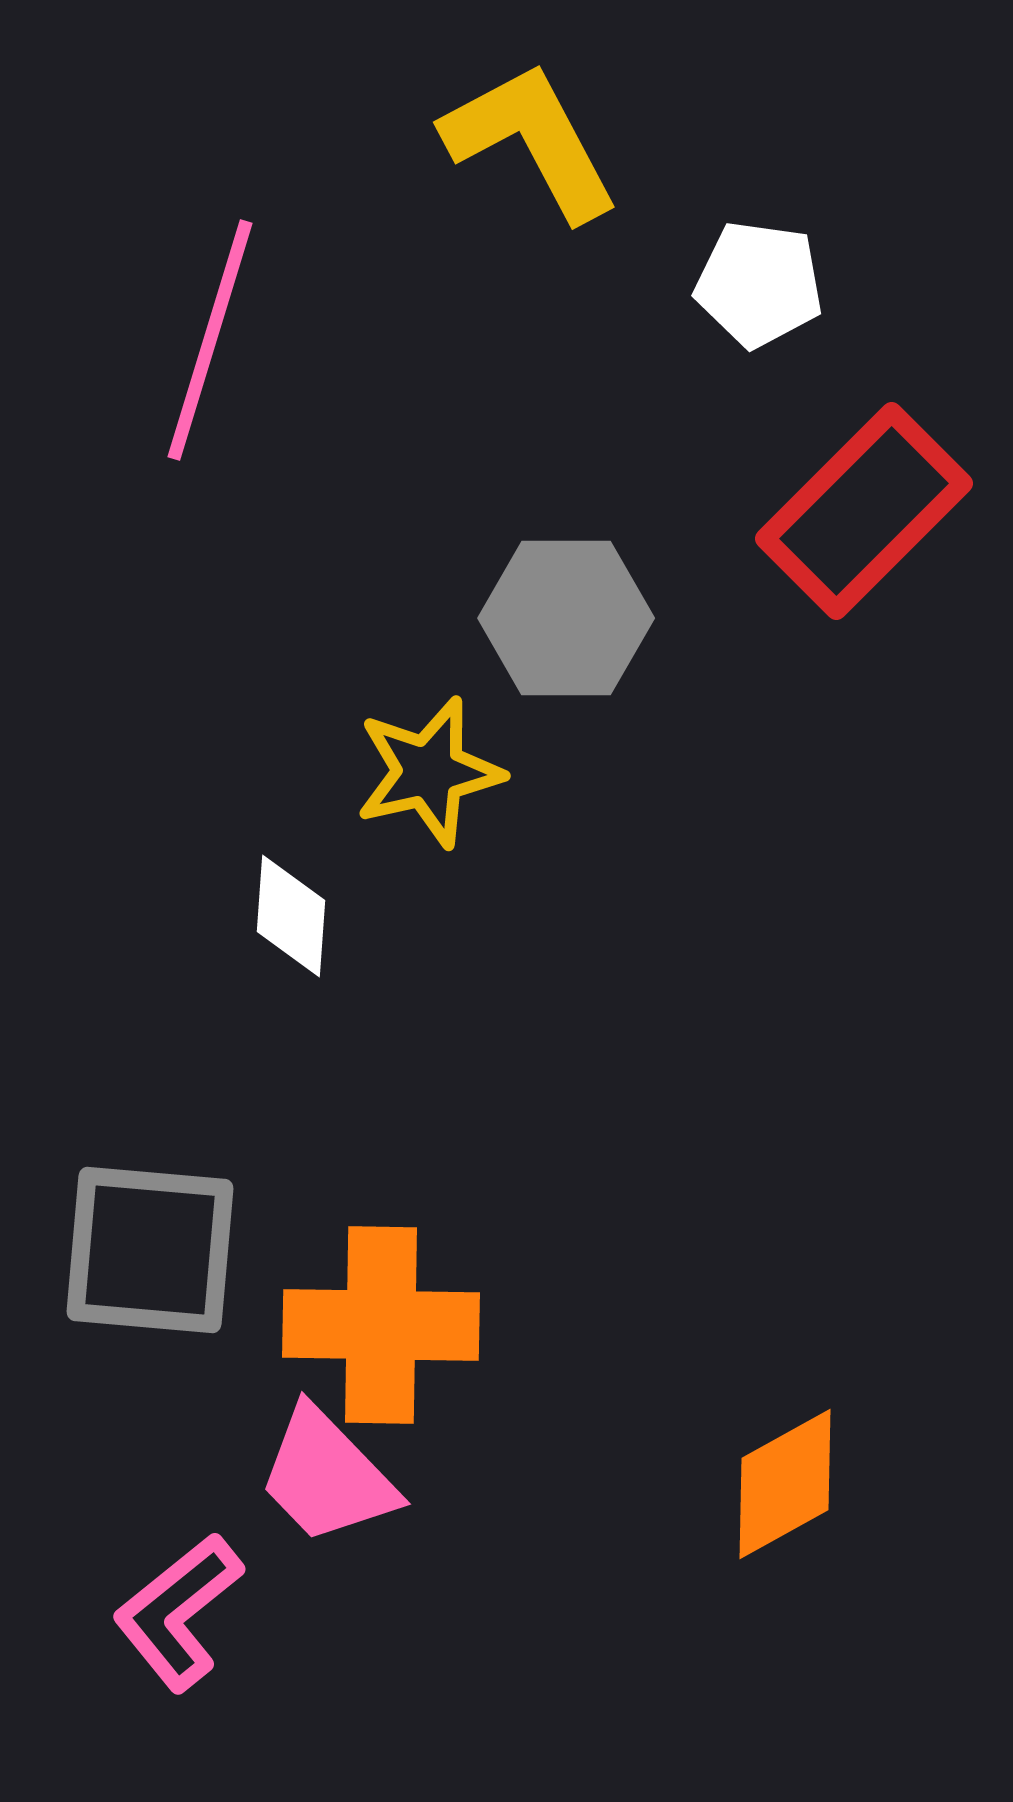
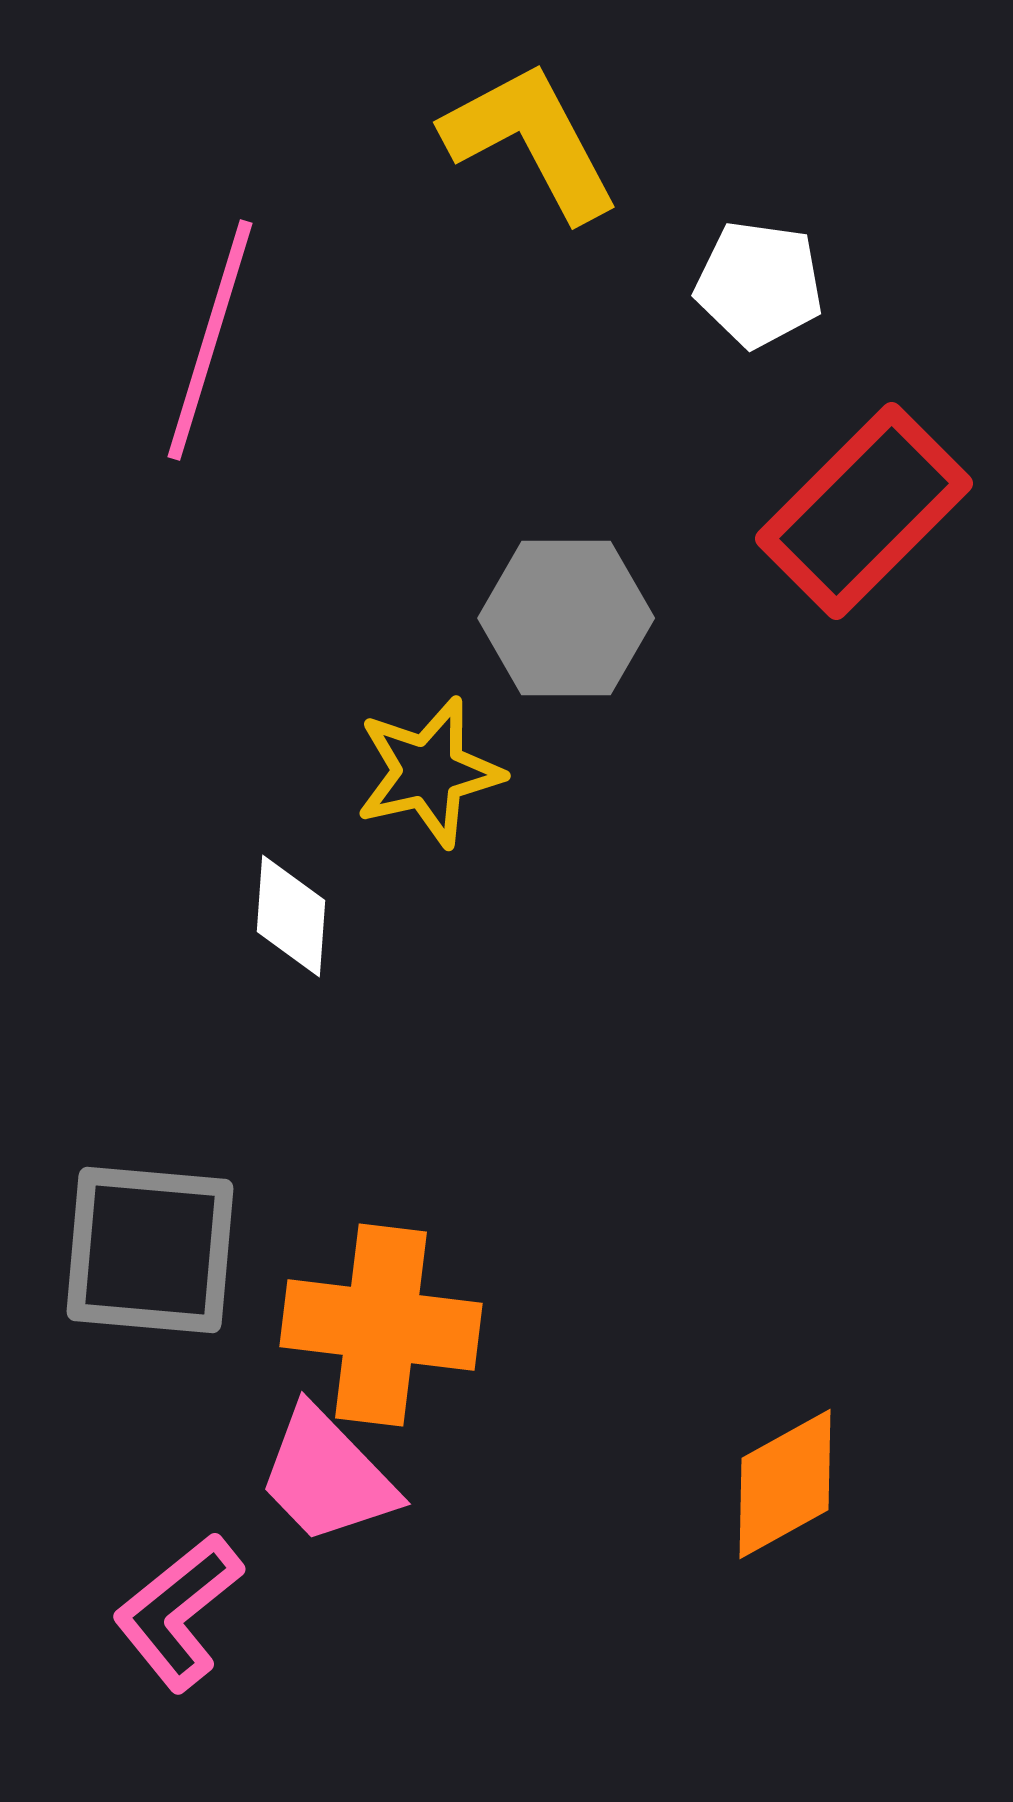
orange cross: rotated 6 degrees clockwise
